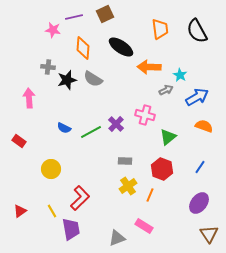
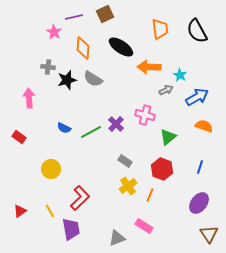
pink star: moved 1 px right, 2 px down; rotated 21 degrees clockwise
red rectangle: moved 4 px up
gray rectangle: rotated 32 degrees clockwise
blue line: rotated 16 degrees counterclockwise
yellow line: moved 2 px left
